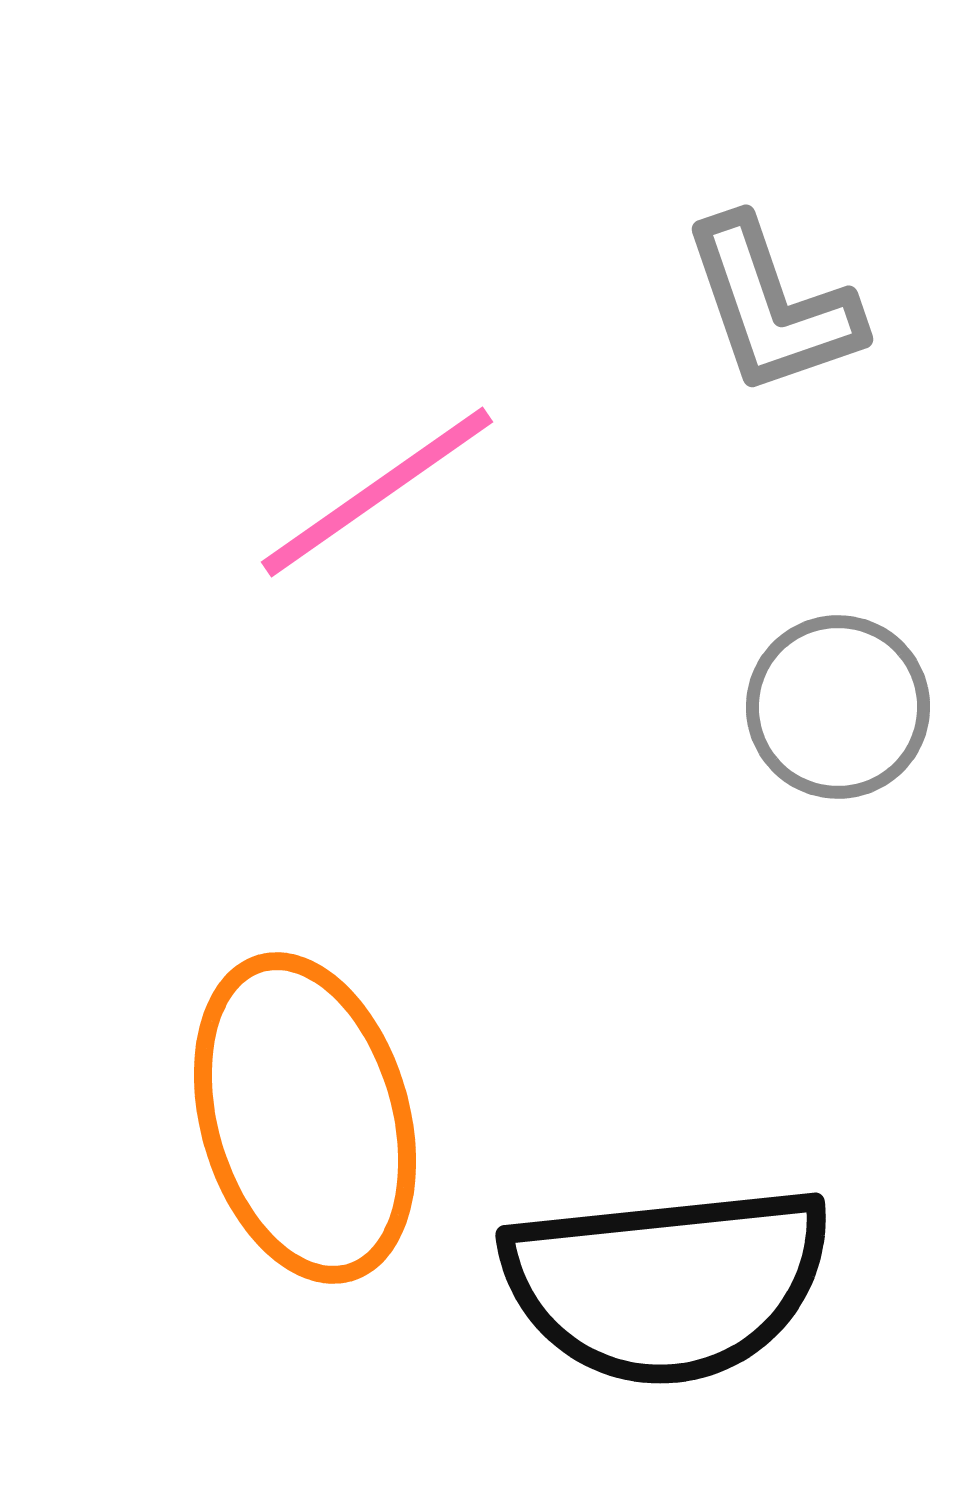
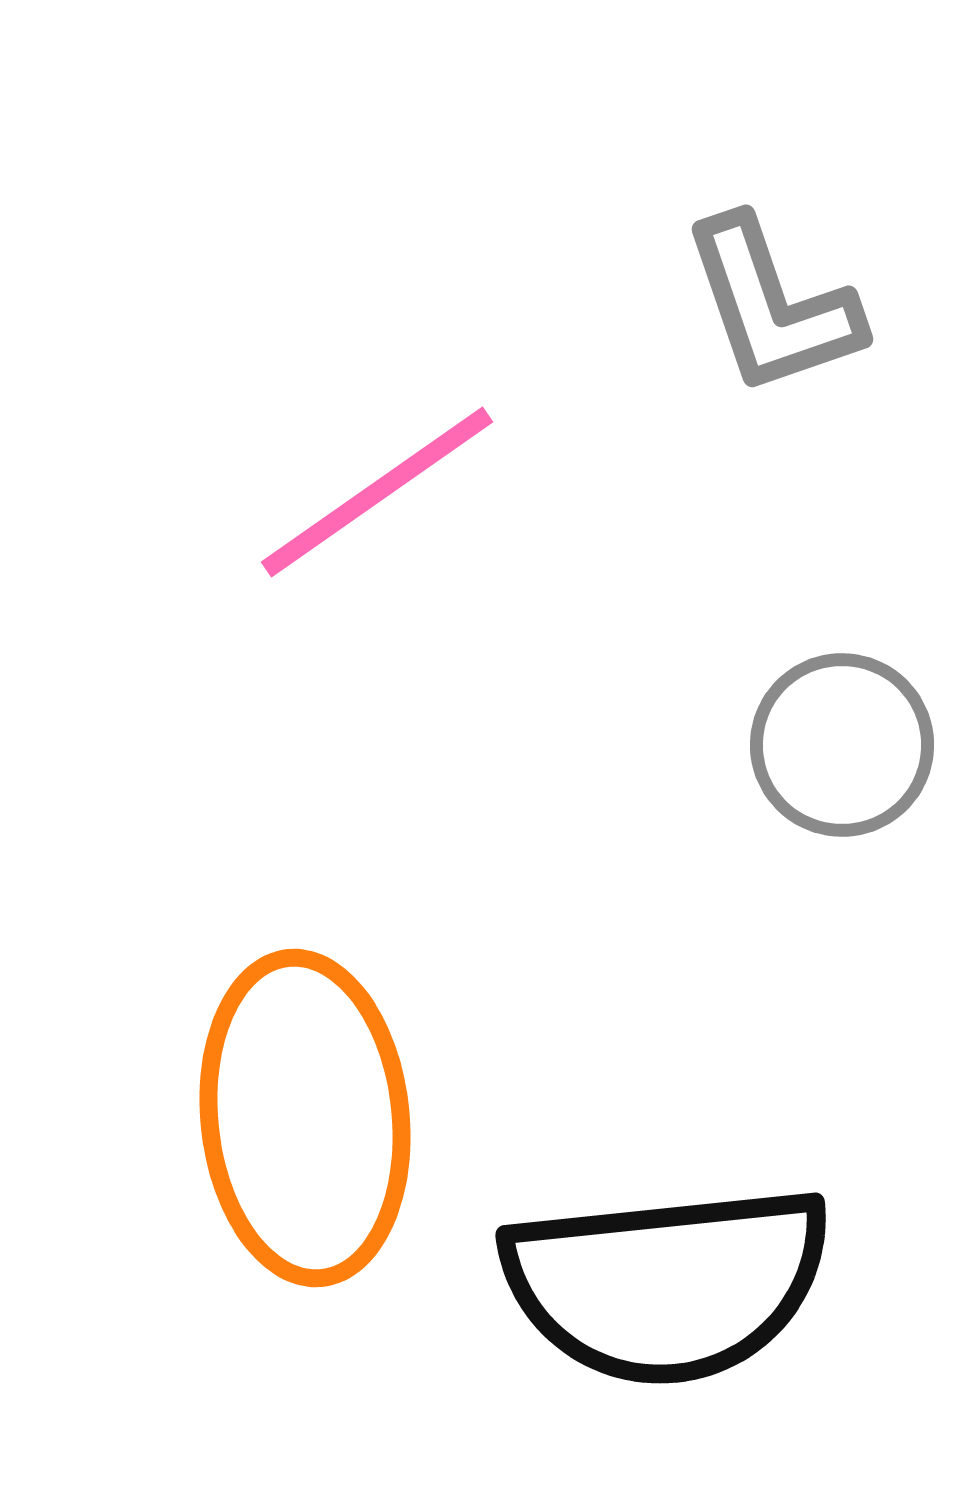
gray circle: moved 4 px right, 38 px down
orange ellipse: rotated 10 degrees clockwise
